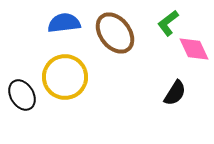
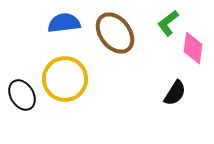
pink diamond: moved 1 px left, 1 px up; rotated 32 degrees clockwise
yellow circle: moved 2 px down
